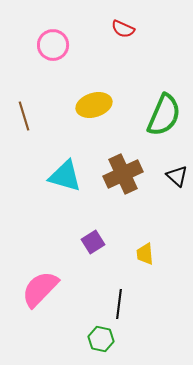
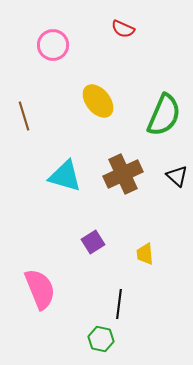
yellow ellipse: moved 4 px right, 4 px up; rotated 68 degrees clockwise
pink semicircle: rotated 114 degrees clockwise
